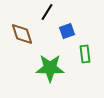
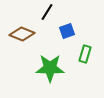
brown diamond: rotated 50 degrees counterclockwise
green rectangle: rotated 24 degrees clockwise
